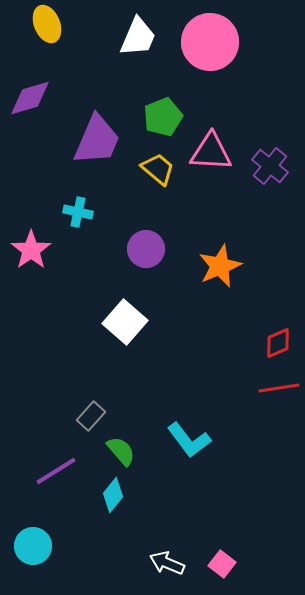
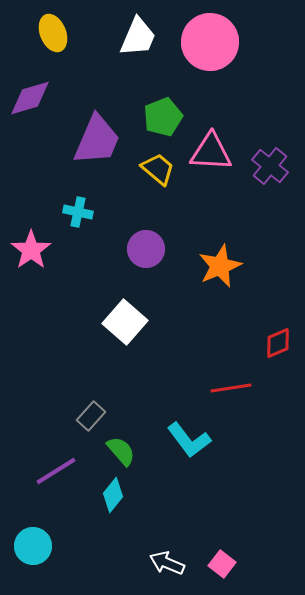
yellow ellipse: moved 6 px right, 9 px down
red line: moved 48 px left
